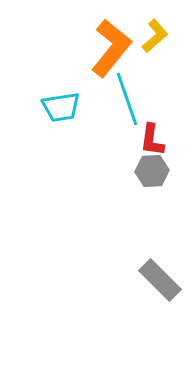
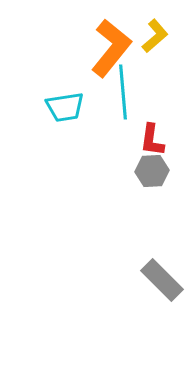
cyan line: moved 4 px left, 7 px up; rotated 14 degrees clockwise
cyan trapezoid: moved 4 px right
gray rectangle: moved 2 px right
